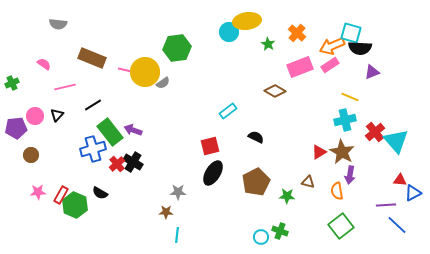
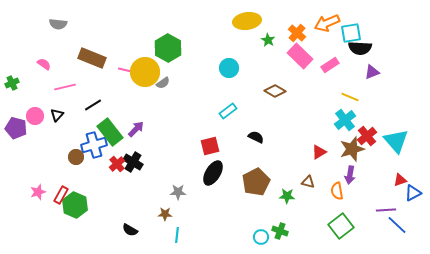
cyan circle at (229, 32): moved 36 px down
cyan square at (351, 33): rotated 25 degrees counterclockwise
green star at (268, 44): moved 4 px up
orange arrow at (332, 46): moved 5 px left, 23 px up
green hexagon at (177, 48): moved 9 px left; rotated 24 degrees counterclockwise
pink rectangle at (300, 67): moved 11 px up; rotated 65 degrees clockwise
cyan cross at (345, 120): rotated 25 degrees counterclockwise
purple pentagon at (16, 128): rotated 20 degrees clockwise
purple arrow at (133, 130): moved 3 px right, 1 px up; rotated 114 degrees clockwise
red cross at (375, 132): moved 8 px left, 4 px down
blue cross at (93, 149): moved 1 px right, 4 px up
brown star at (342, 152): moved 10 px right, 3 px up; rotated 25 degrees clockwise
brown circle at (31, 155): moved 45 px right, 2 px down
red triangle at (400, 180): rotated 24 degrees counterclockwise
pink star at (38, 192): rotated 14 degrees counterclockwise
black semicircle at (100, 193): moved 30 px right, 37 px down
purple line at (386, 205): moved 5 px down
brown star at (166, 212): moved 1 px left, 2 px down
